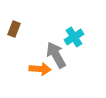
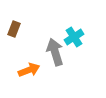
gray arrow: moved 1 px left, 3 px up; rotated 12 degrees clockwise
orange arrow: moved 11 px left, 1 px down; rotated 25 degrees counterclockwise
